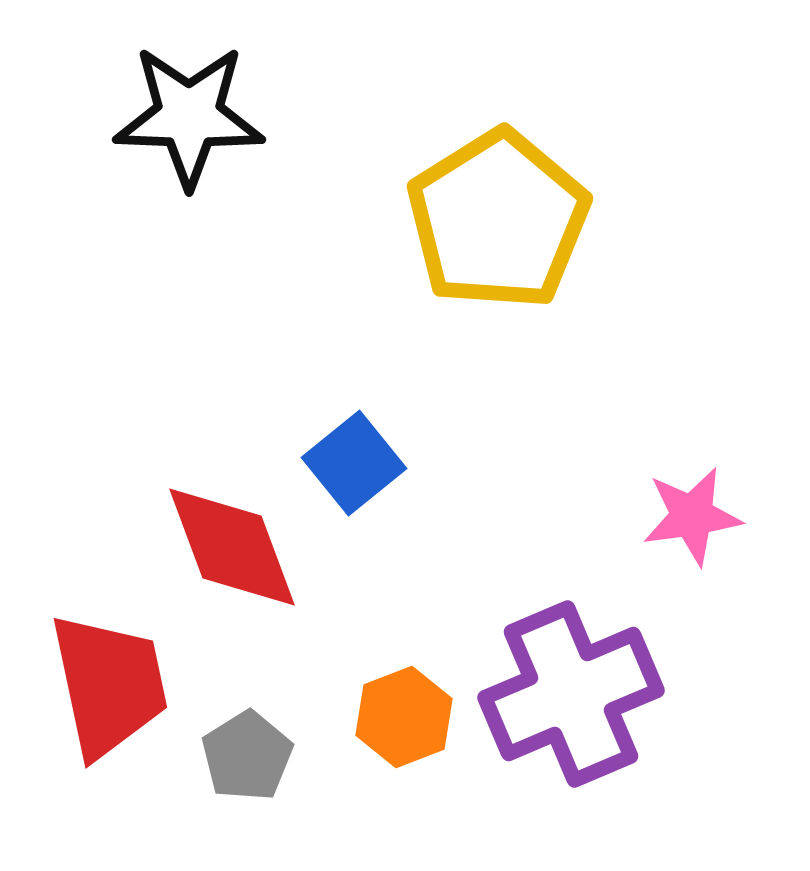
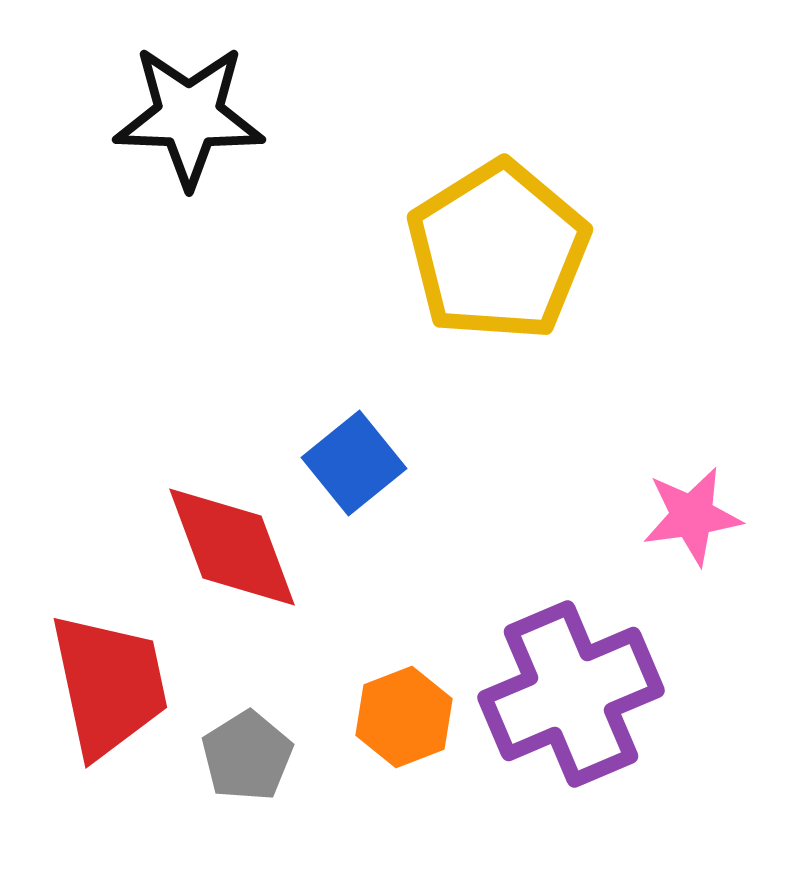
yellow pentagon: moved 31 px down
